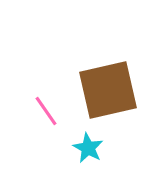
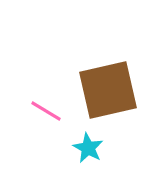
pink line: rotated 24 degrees counterclockwise
